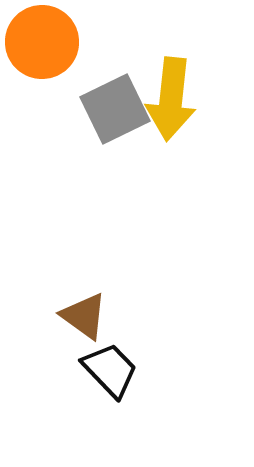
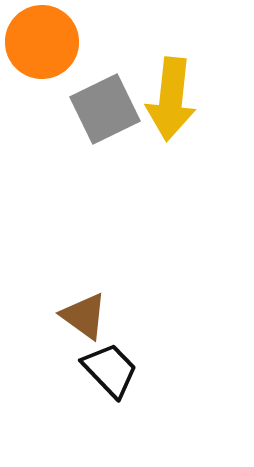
gray square: moved 10 px left
